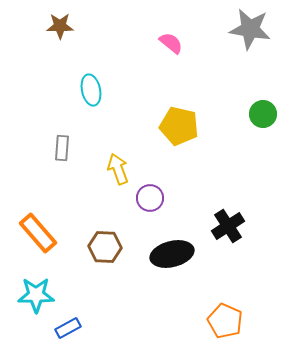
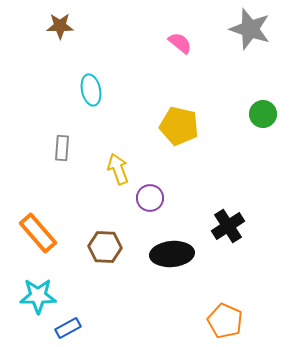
gray star: rotated 9 degrees clockwise
pink semicircle: moved 9 px right
black ellipse: rotated 9 degrees clockwise
cyan star: moved 2 px right, 1 px down
